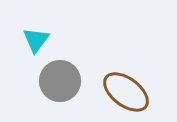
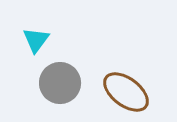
gray circle: moved 2 px down
